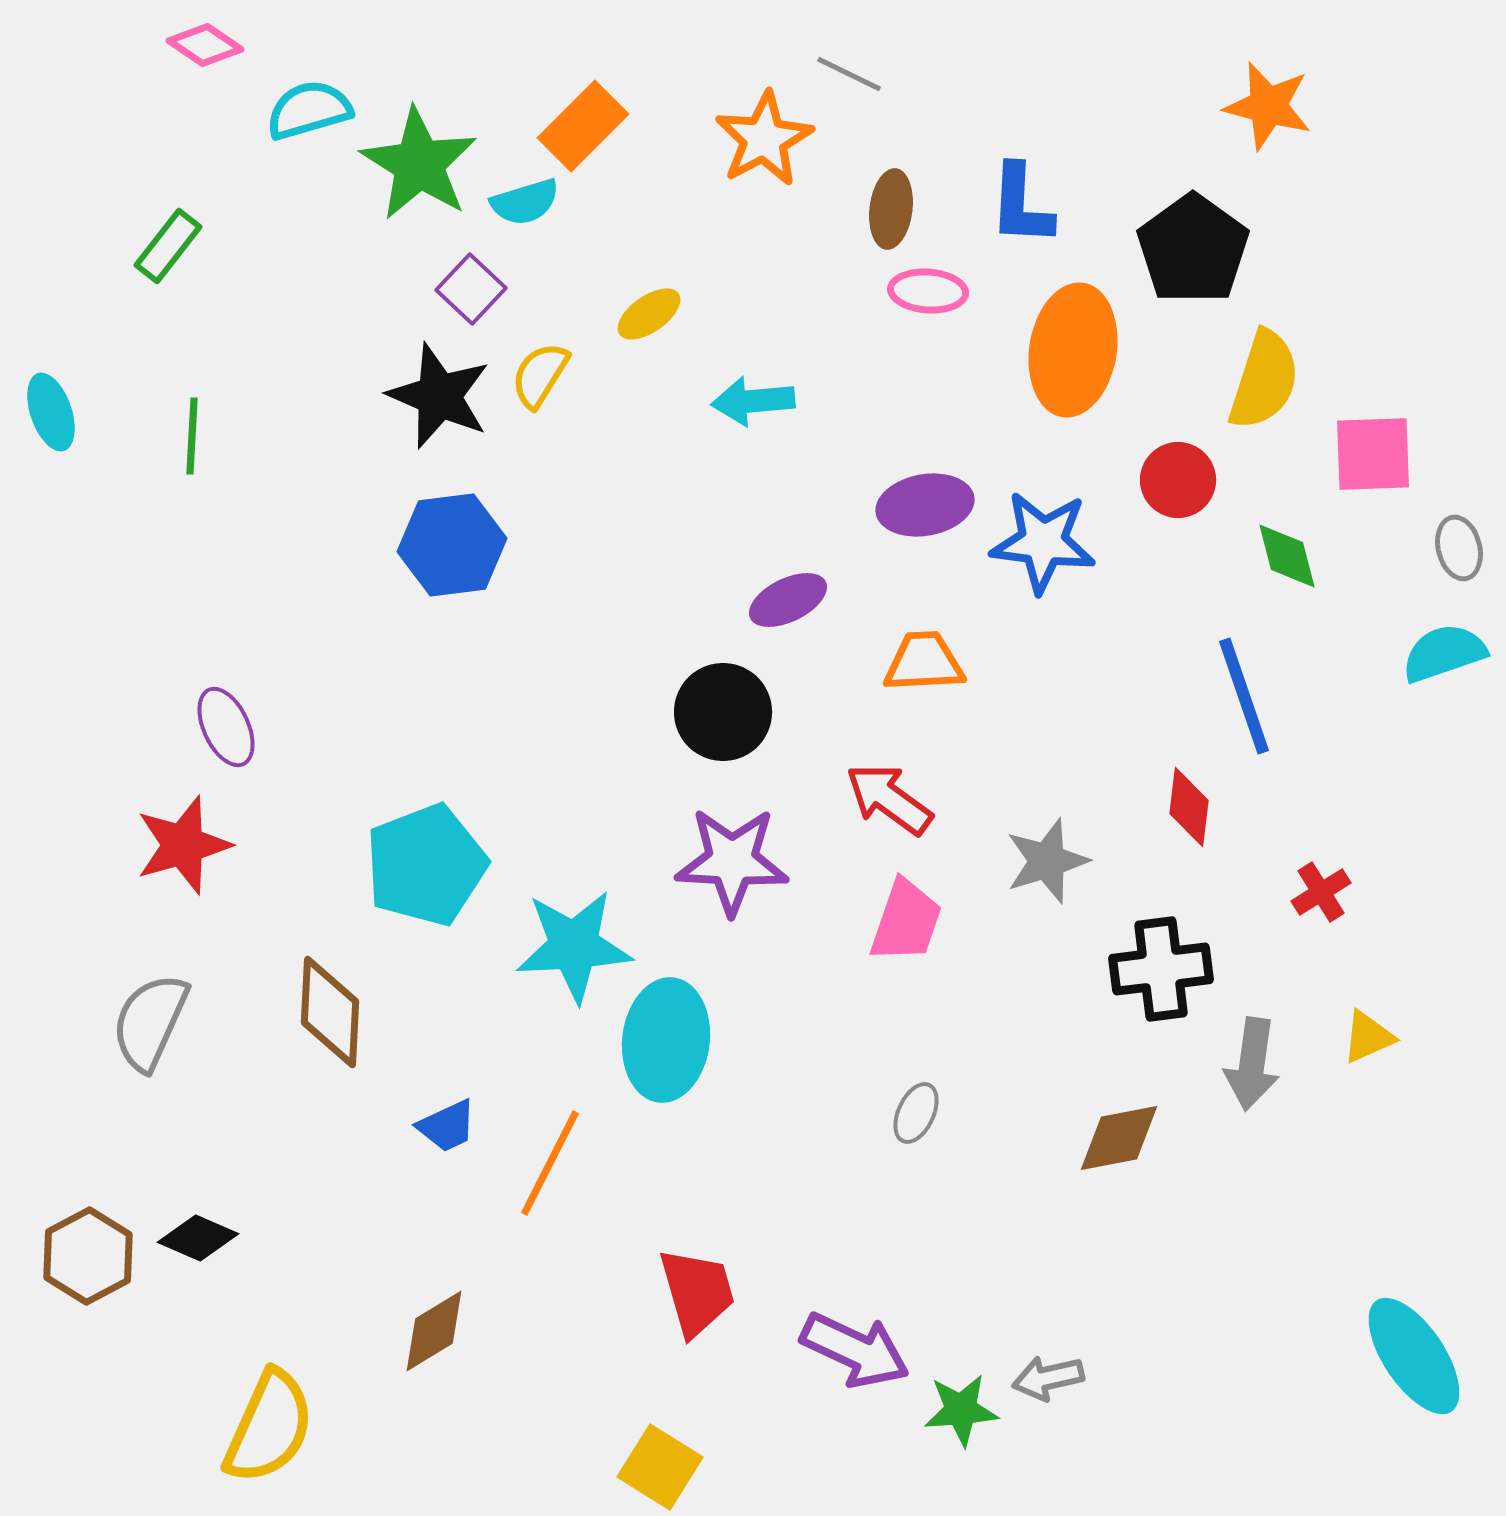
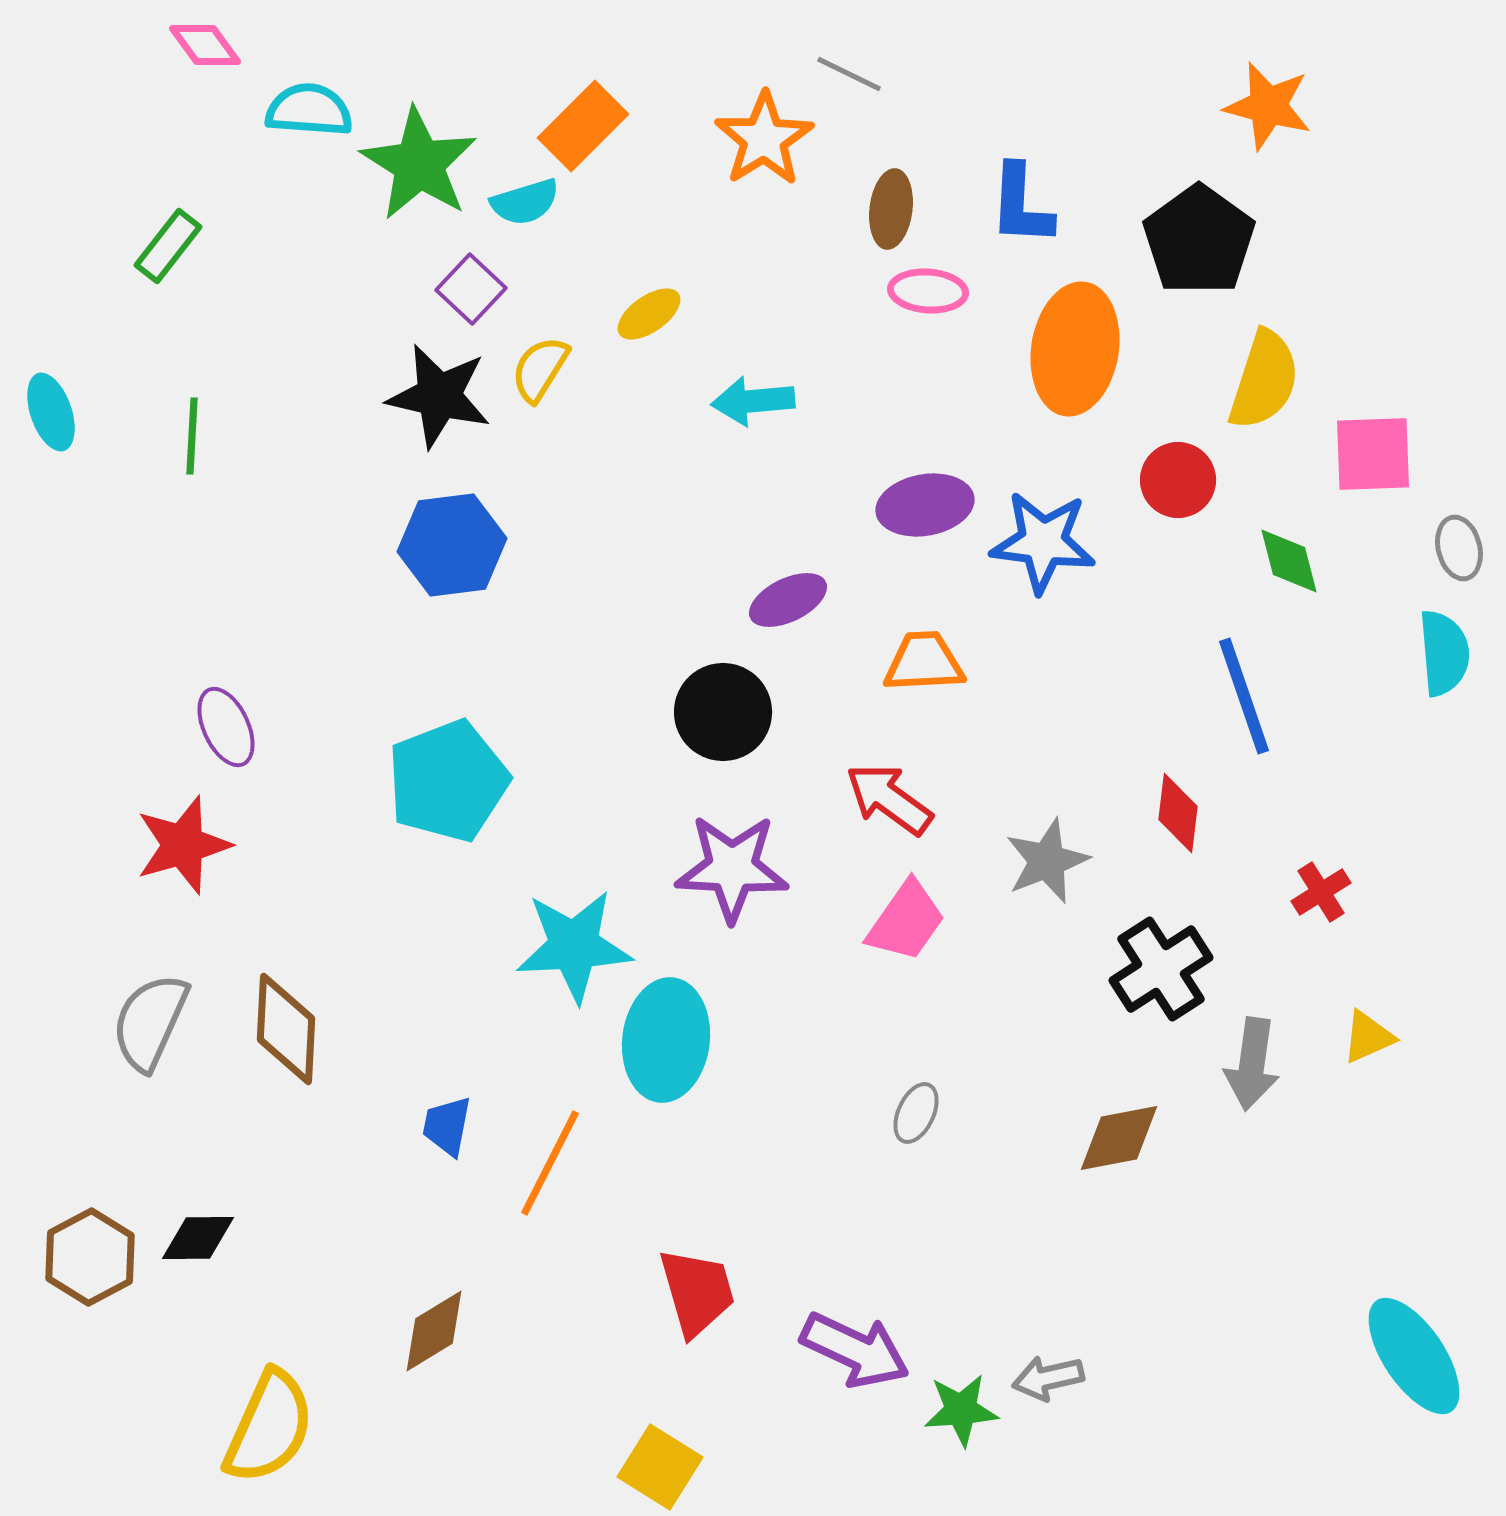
pink diamond at (205, 45): rotated 20 degrees clockwise
cyan semicircle at (309, 110): rotated 20 degrees clockwise
orange star at (764, 139): rotated 4 degrees counterclockwise
black pentagon at (1193, 249): moved 6 px right, 9 px up
orange ellipse at (1073, 350): moved 2 px right, 1 px up
yellow semicircle at (540, 375): moved 6 px up
black star at (439, 396): rotated 10 degrees counterclockwise
green diamond at (1287, 556): moved 2 px right, 5 px down
cyan semicircle at (1444, 653): rotated 104 degrees clockwise
red diamond at (1189, 807): moved 11 px left, 6 px down
purple star at (732, 861): moved 7 px down
gray star at (1047, 861): rotated 4 degrees counterclockwise
cyan pentagon at (426, 865): moved 22 px right, 84 px up
pink trapezoid at (906, 921): rotated 16 degrees clockwise
black cross at (1161, 969): rotated 26 degrees counterclockwise
brown diamond at (330, 1012): moved 44 px left, 17 px down
blue trapezoid at (447, 1126): rotated 126 degrees clockwise
black diamond at (198, 1238): rotated 24 degrees counterclockwise
brown hexagon at (88, 1256): moved 2 px right, 1 px down
